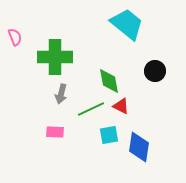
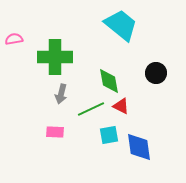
cyan trapezoid: moved 6 px left, 1 px down
pink semicircle: moved 1 px left, 2 px down; rotated 78 degrees counterclockwise
black circle: moved 1 px right, 2 px down
blue diamond: rotated 16 degrees counterclockwise
